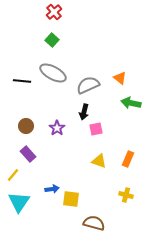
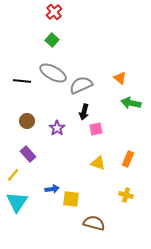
gray semicircle: moved 7 px left
brown circle: moved 1 px right, 5 px up
yellow triangle: moved 1 px left, 2 px down
cyan triangle: moved 2 px left
